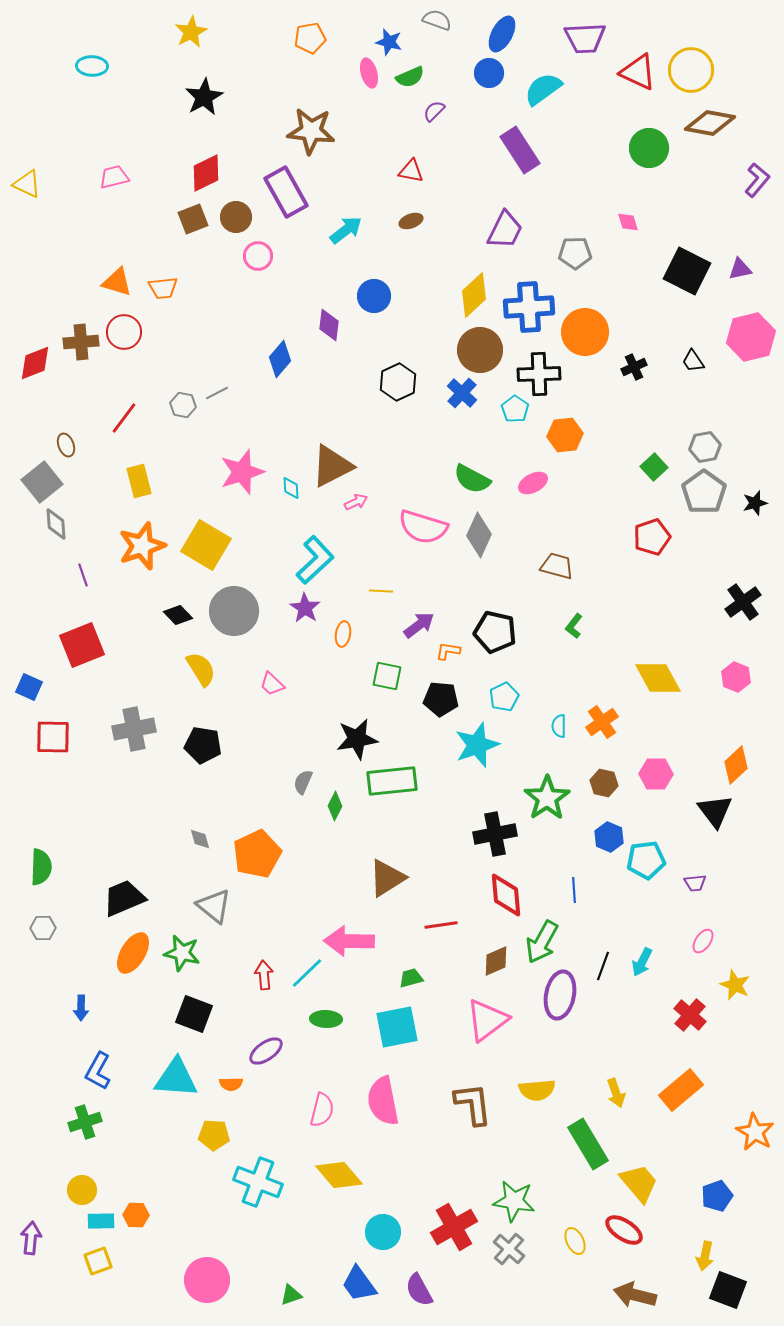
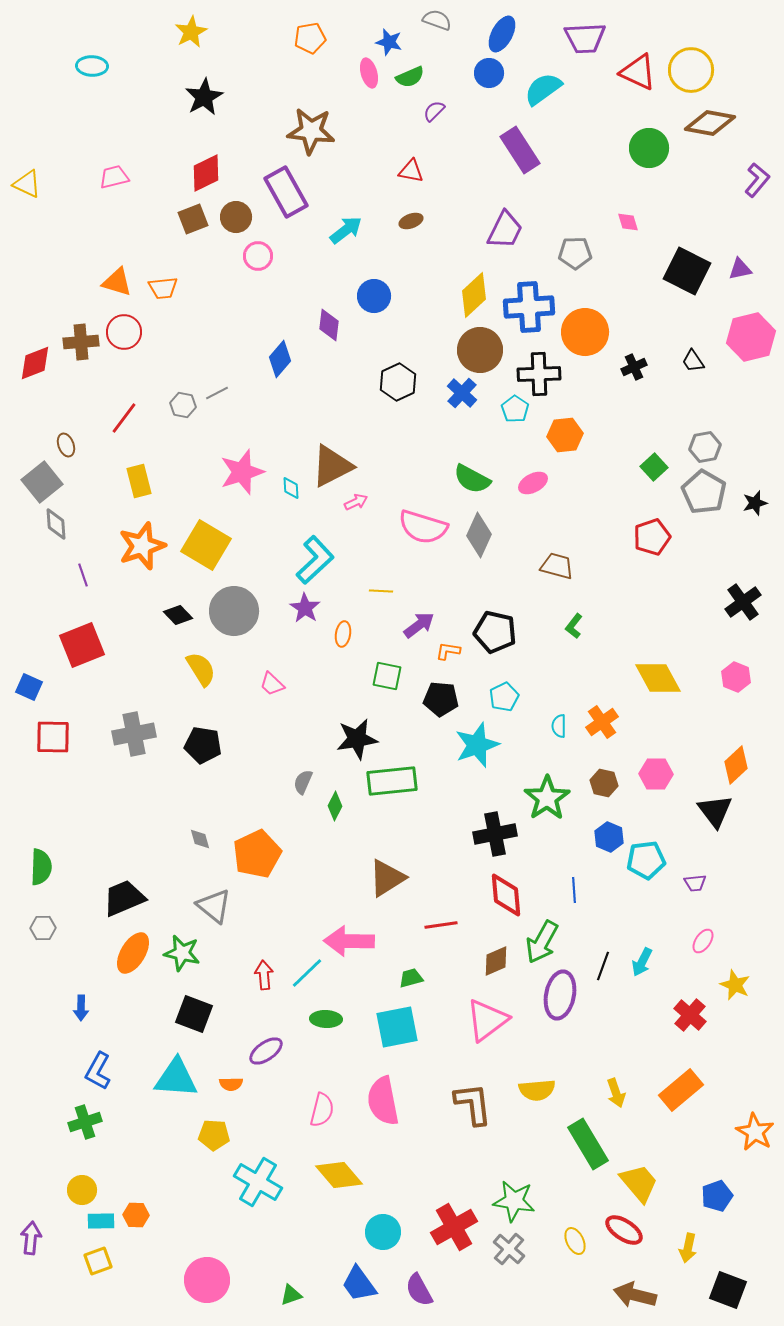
gray pentagon at (704, 492): rotated 6 degrees counterclockwise
gray cross at (134, 729): moved 5 px down
cyan cross at (258, 1182): rotated 9 degrees clockwise
yellow arrow at (705, 1256): moved 17 px left, 8 px up
